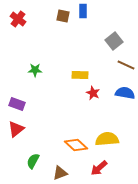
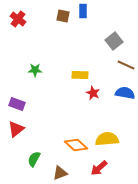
green semicircle: moved 1 px right, 2 px up
